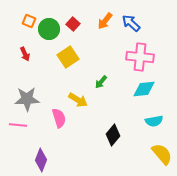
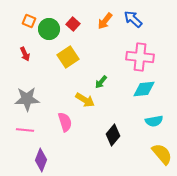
blue arrow: moved 2 px right, 4 px up
yellow arrow: moved 7 px right
pink semicircle: moved 6 px right, 4 px down
pink line: moved 7 px right, 5 px down
